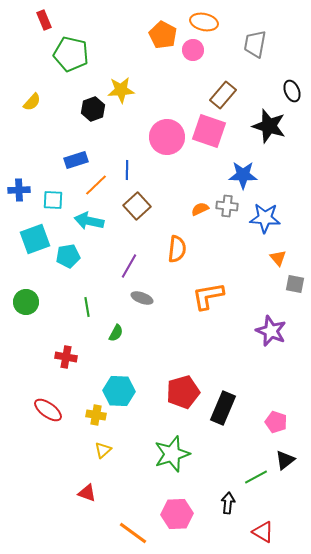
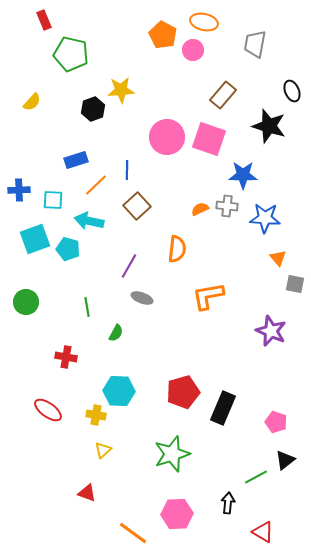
pink square at (209, 131): moved 8 px down
cyan pentagon at (68, 256): moved 7 px up; rotated 25 degrees clockwise
